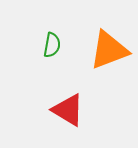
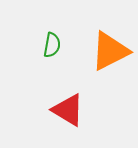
orange triangle: moved 1 px right, 1 px down; rotated 6 degrees counterclockwise
